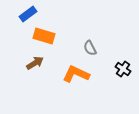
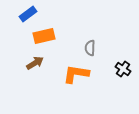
orange rectangle: rotated 30 degrees counterclockwise
gray semicircle: rotated 28 degrees clockwise
orange L-shape: rotated 16 degrees counterclockwise
